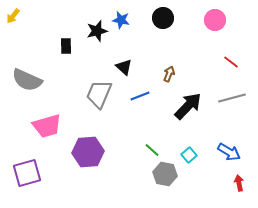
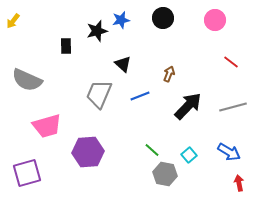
yellow arrow: moved 5 px down
blue star: rotated 24 degrees counterclockwise
black triangle: moved 1 px left, 3 px up
gray line: moved 1 px right, 9 px down
